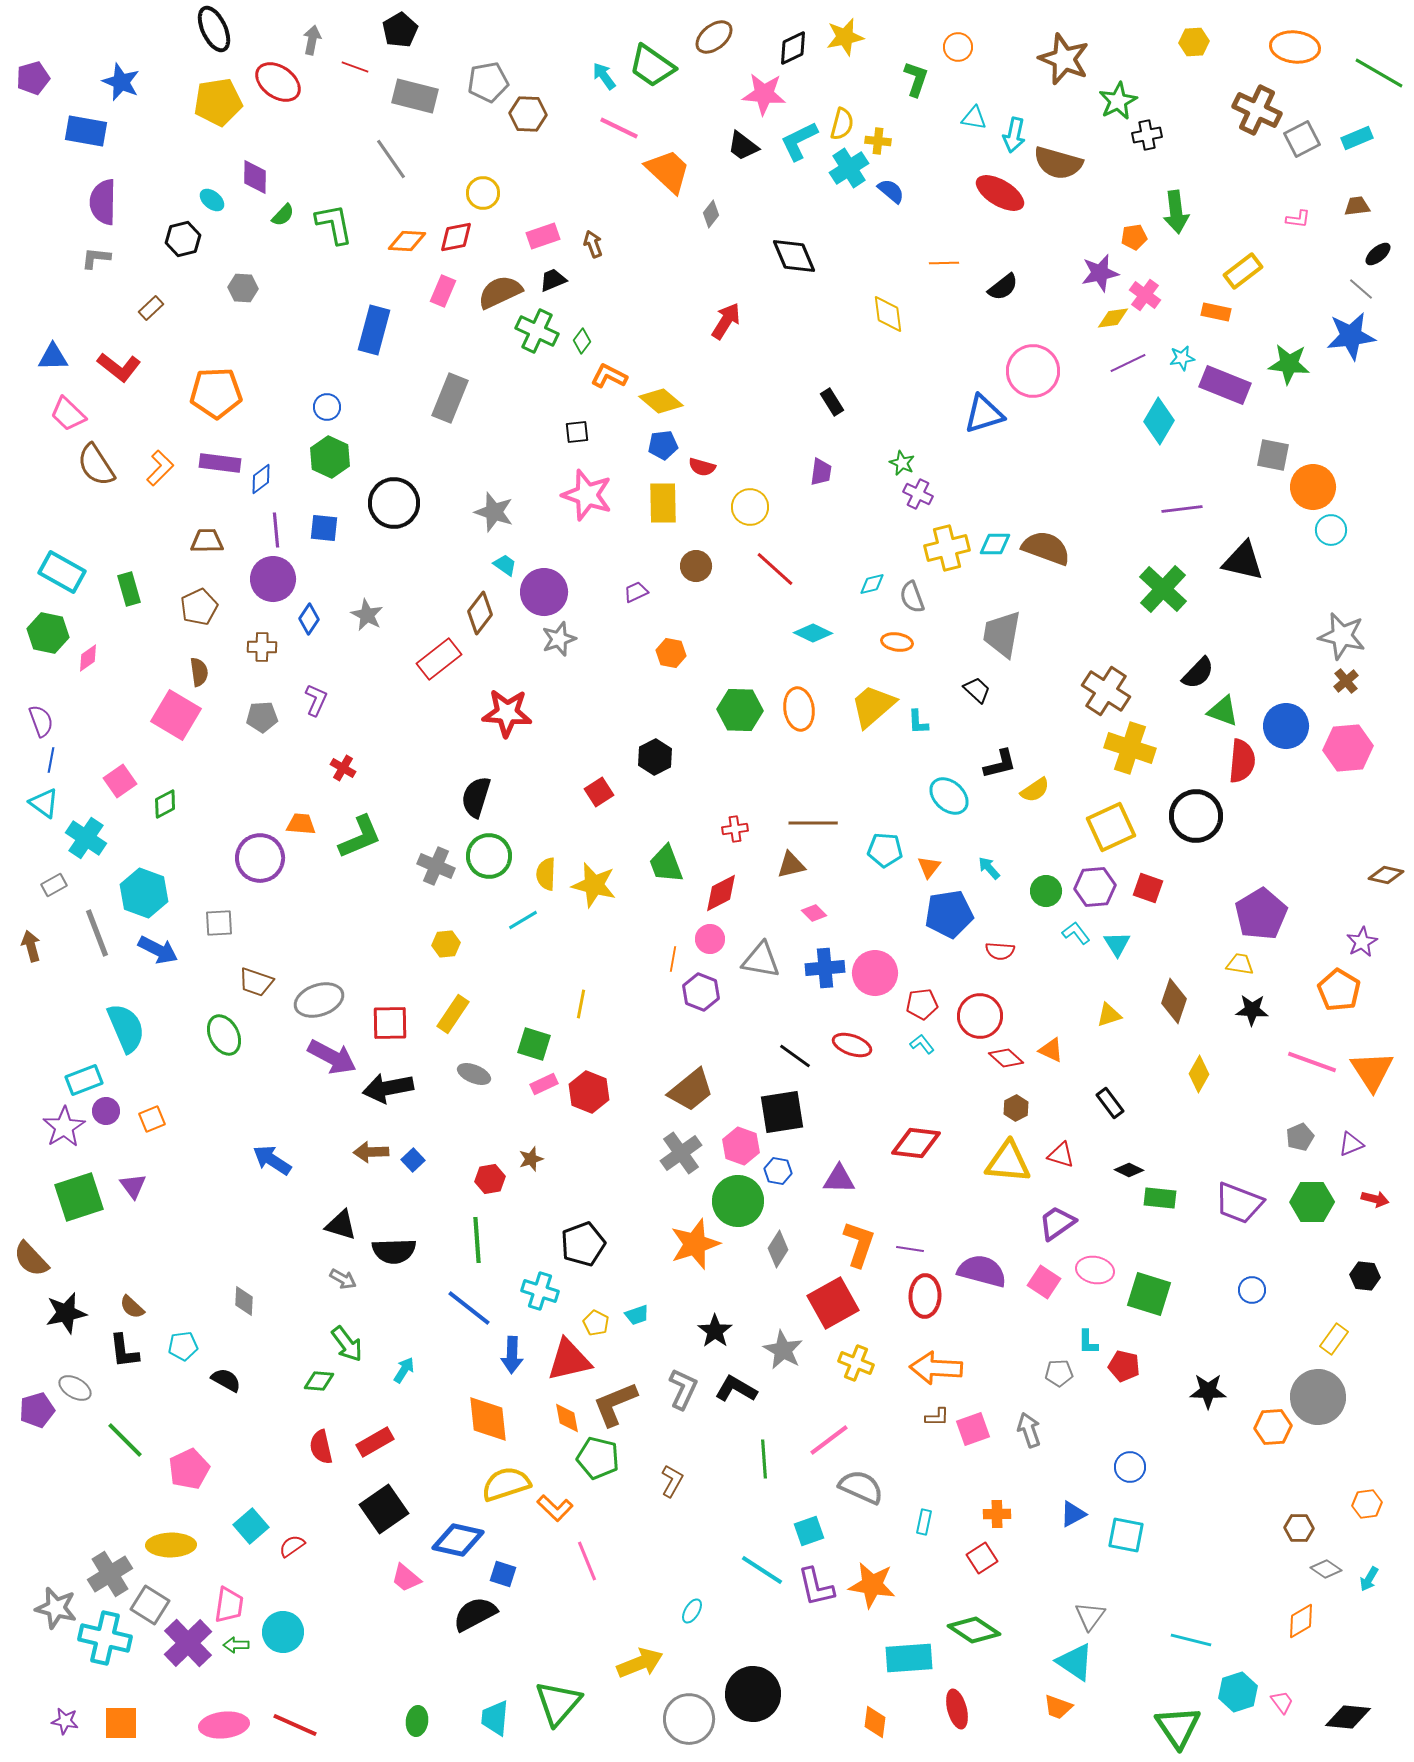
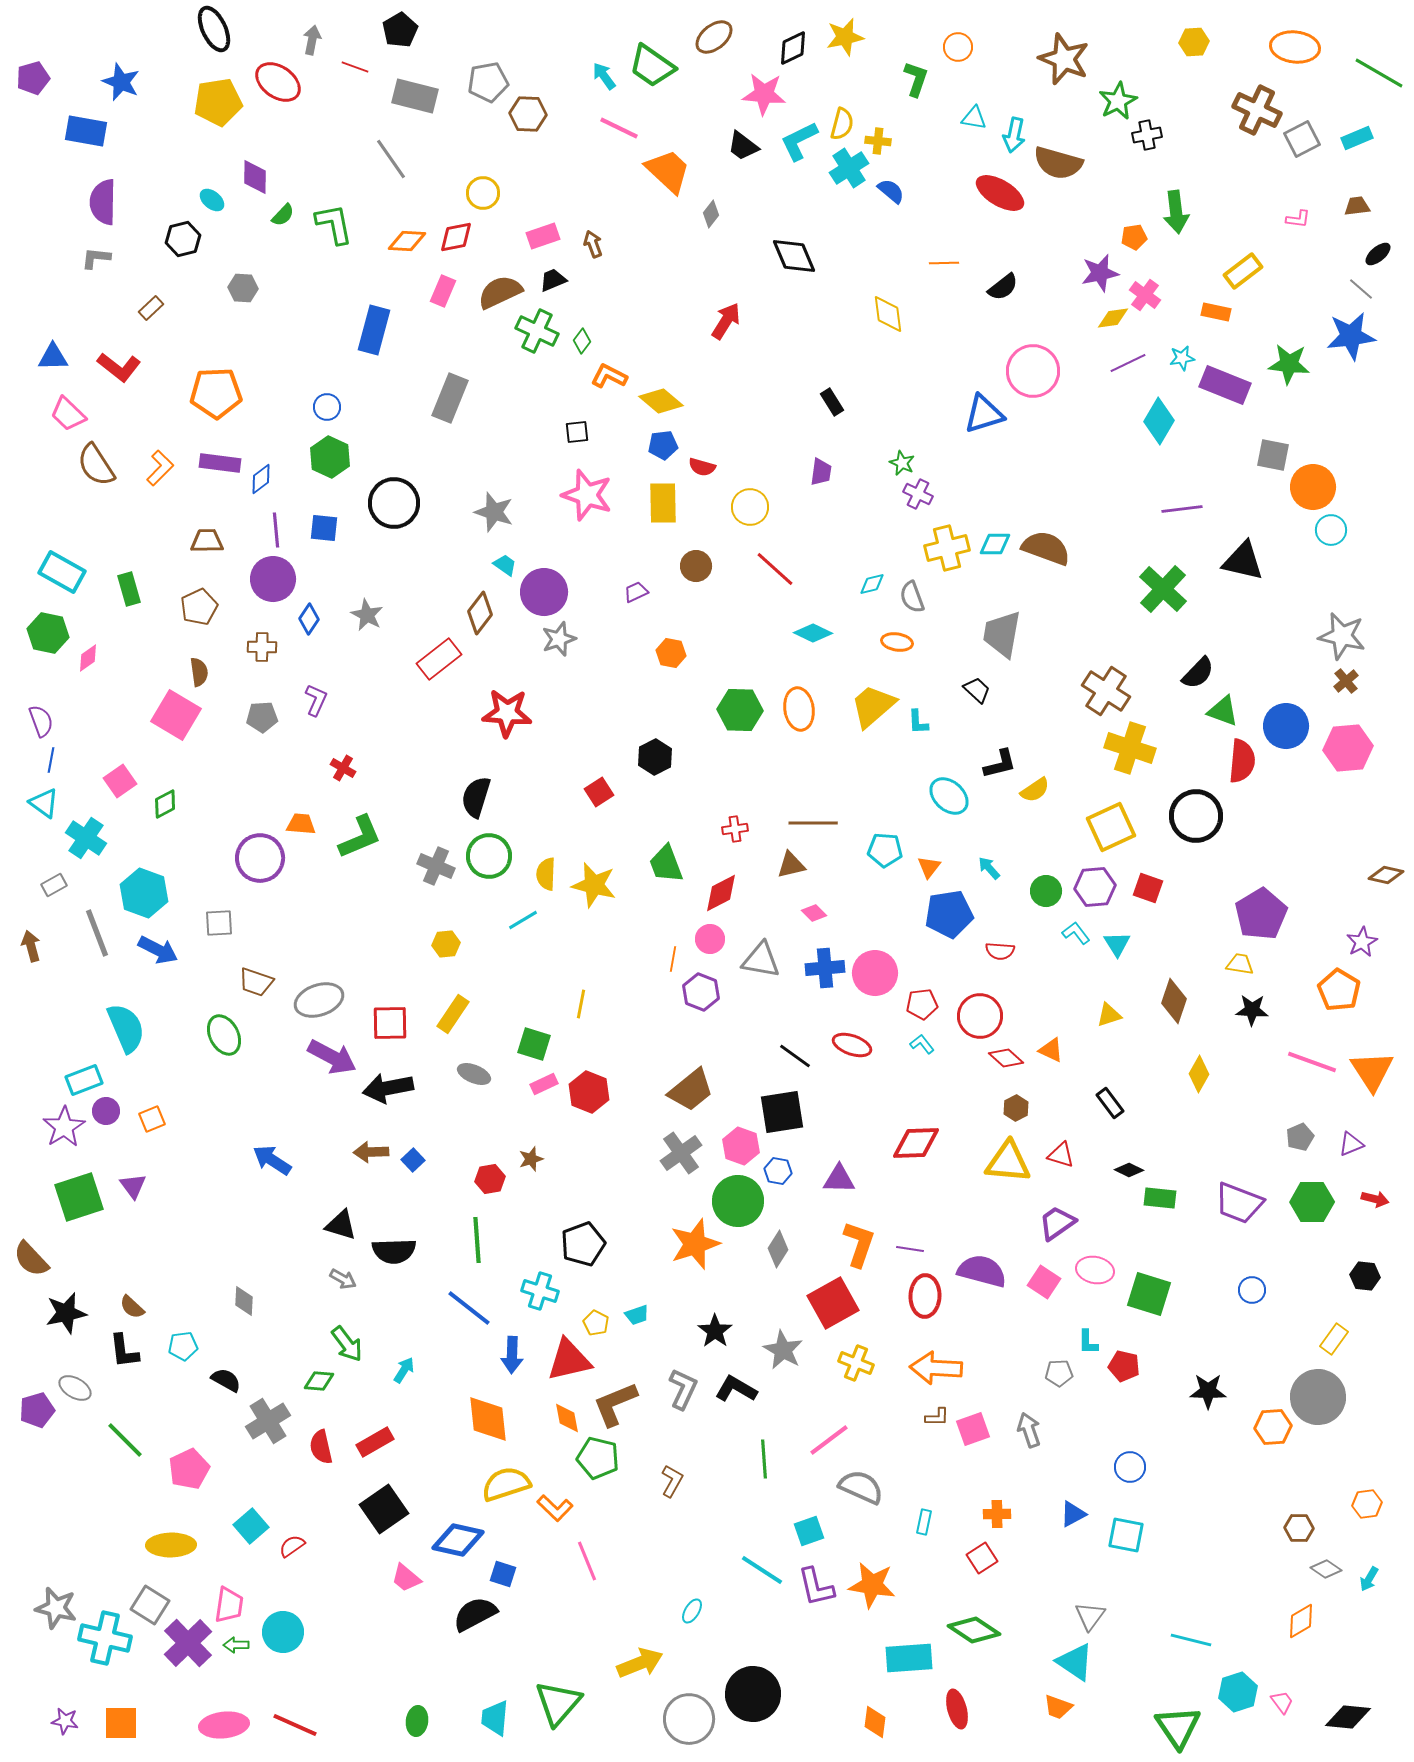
red diamond at (916, 1143): rotated 9 degrees counterclockwise
gray cross at (110, 1574): moved 158 px right, 153 px up
